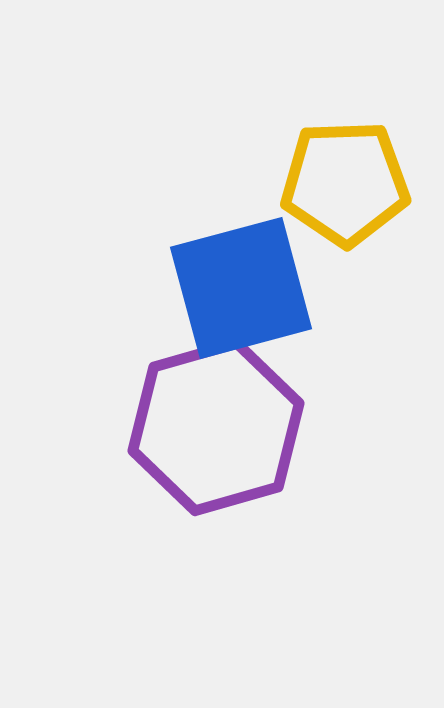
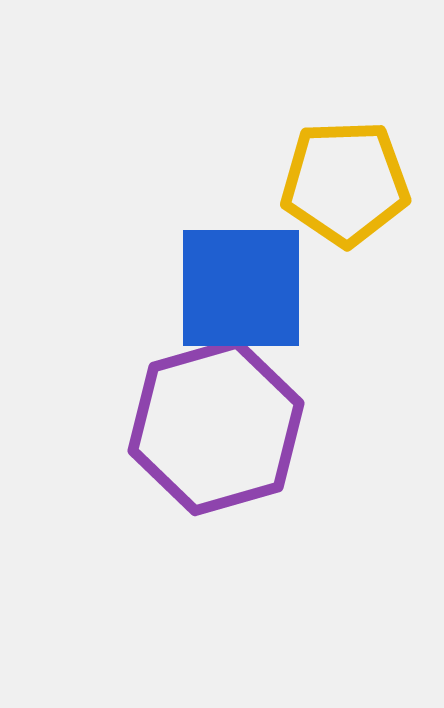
blue square: rotated 15 degrees clockwise
